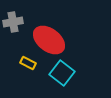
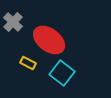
gray cross: rotated 36 degrees counterclockwise
